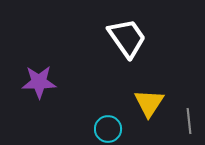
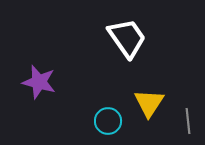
purple star: rotated 16 degrees clockwise
gray line: moved 1 px left
cyan circle: moved 8 px up
